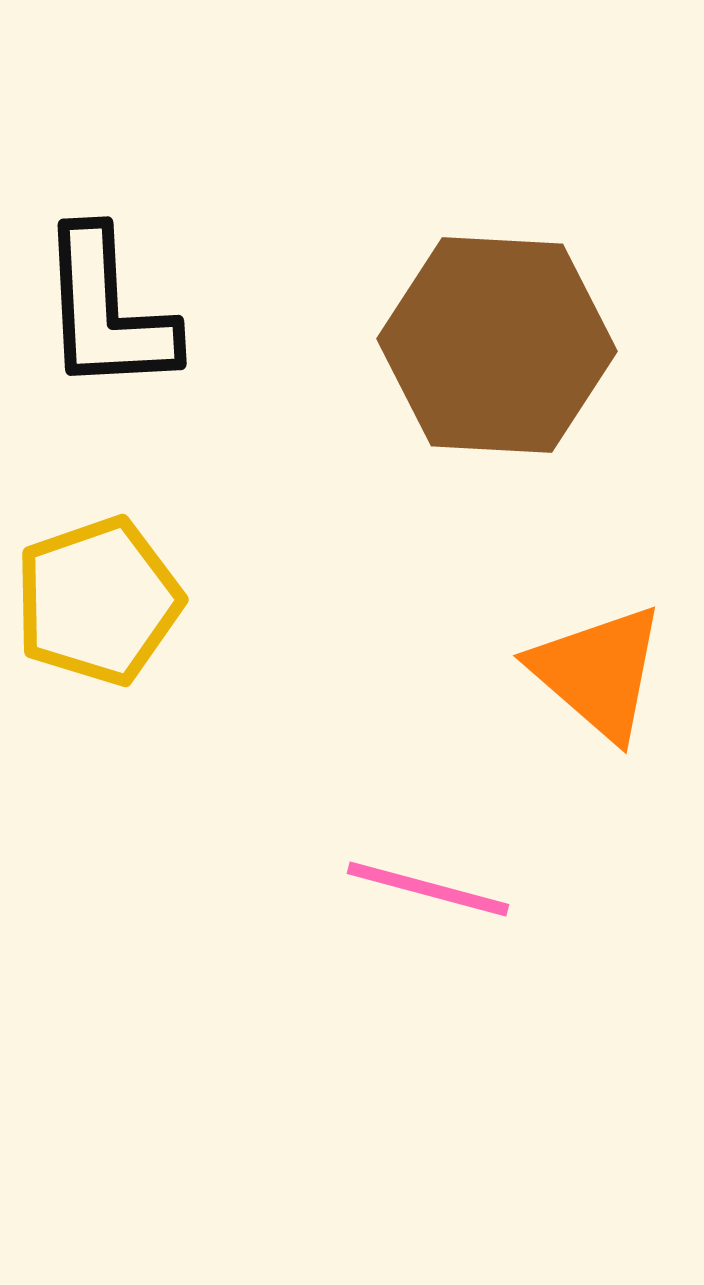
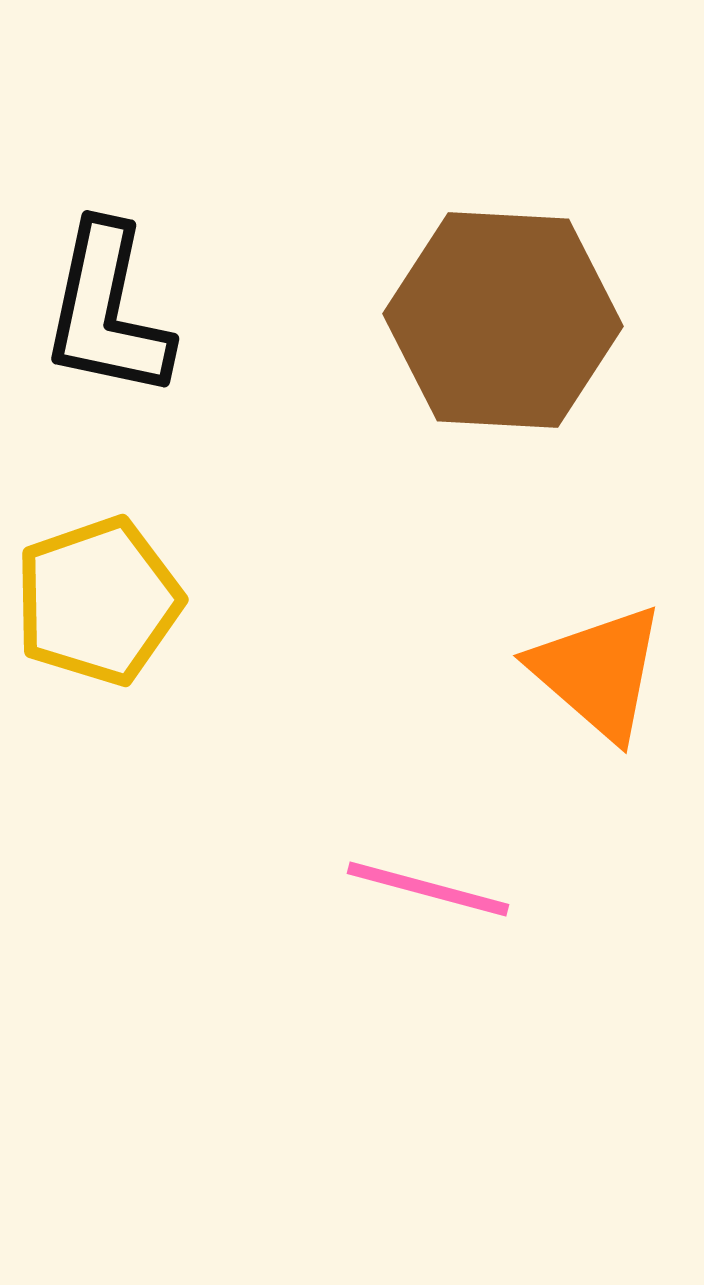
black L-shape: rotated 15 degrees clockwise
brown hexagon: moved 6 px right, 25 px up
